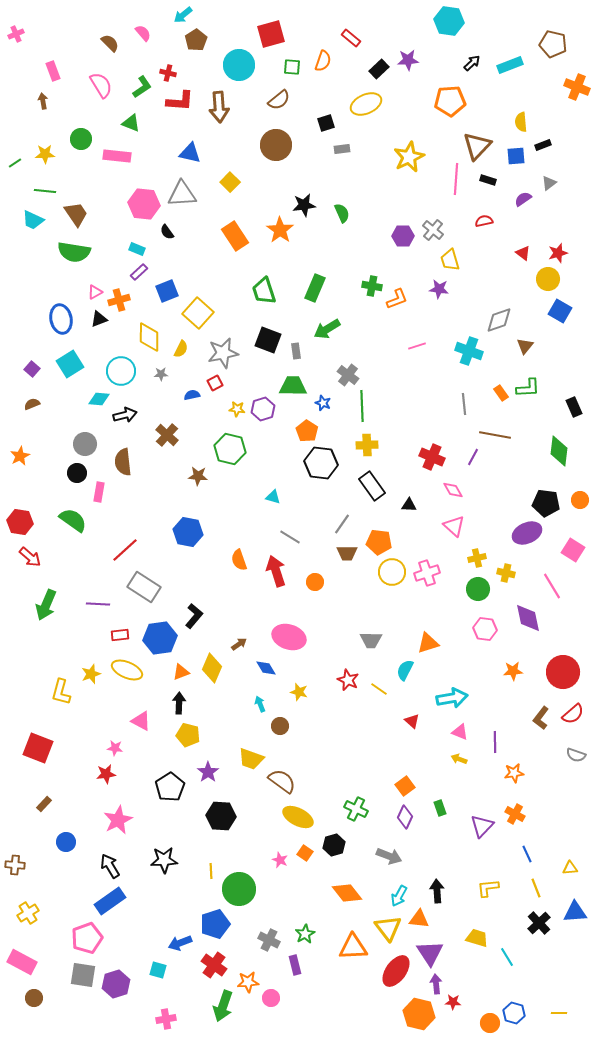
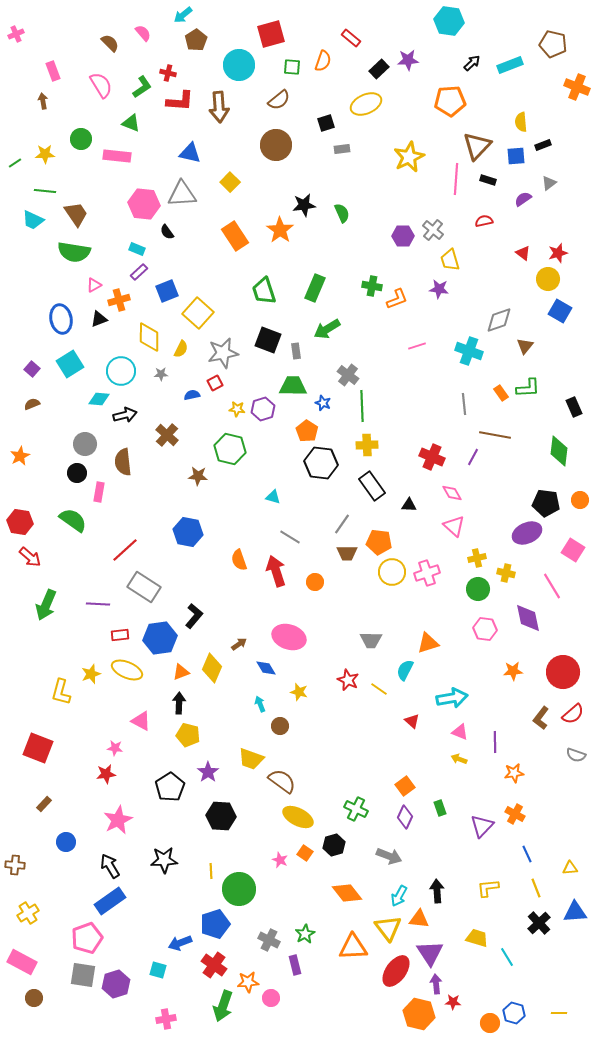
pink triangle at (95, 292): moved 1 px left, 7 px up
pink diamond at (453, 490): moved 1 px left, 3 px down
